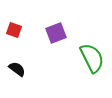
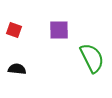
purple square: moved 3 px right, 3 px up; rotated 20 degrees clockwise
black semicircle: rotated 30 degrees counterclockwise
